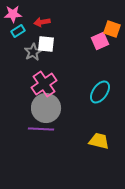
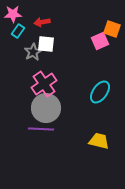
cyan rectangle: rotated 24 degrees counterclockwise
